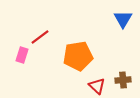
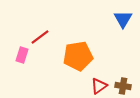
brown cross: moved 6 px down; rotated 14 degrees clockwise
red triangle: moved 2 px right; rotated 42 degrees clockwise
